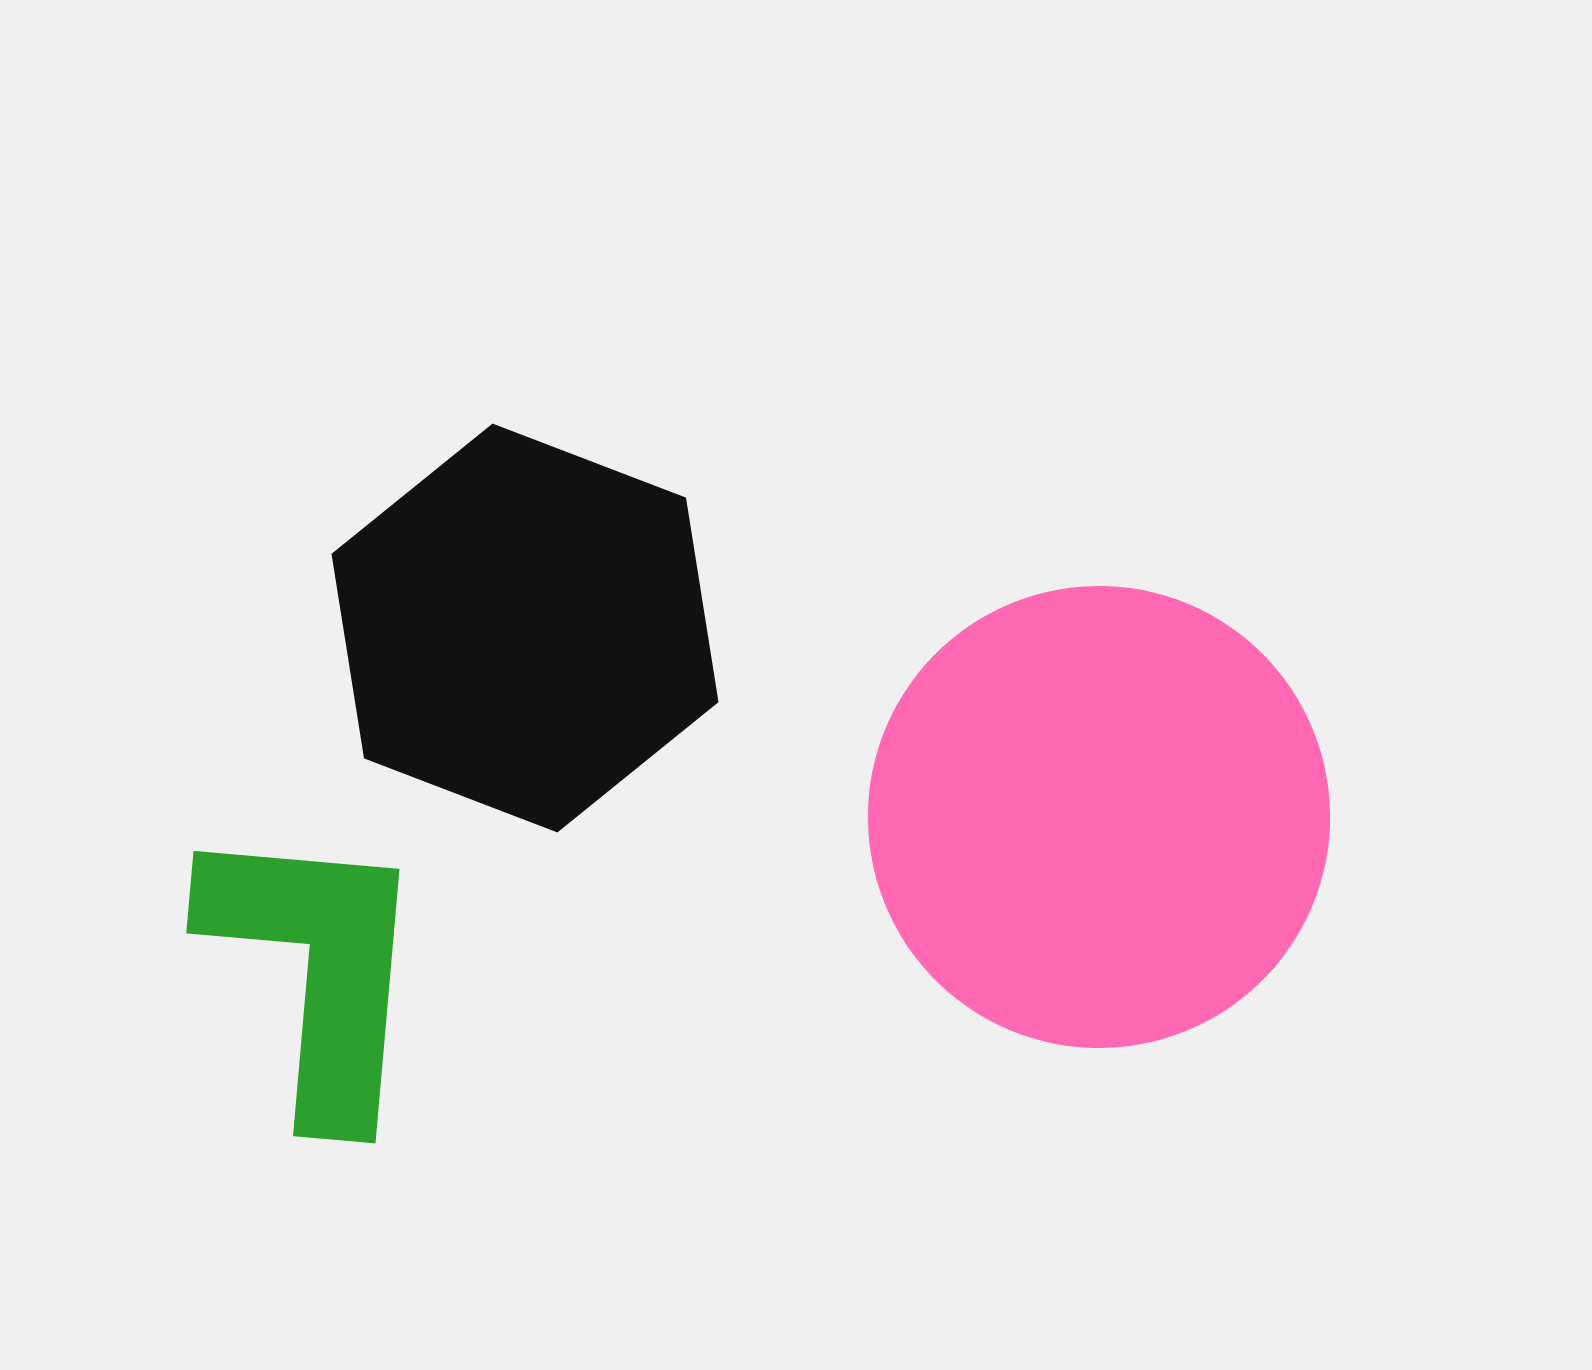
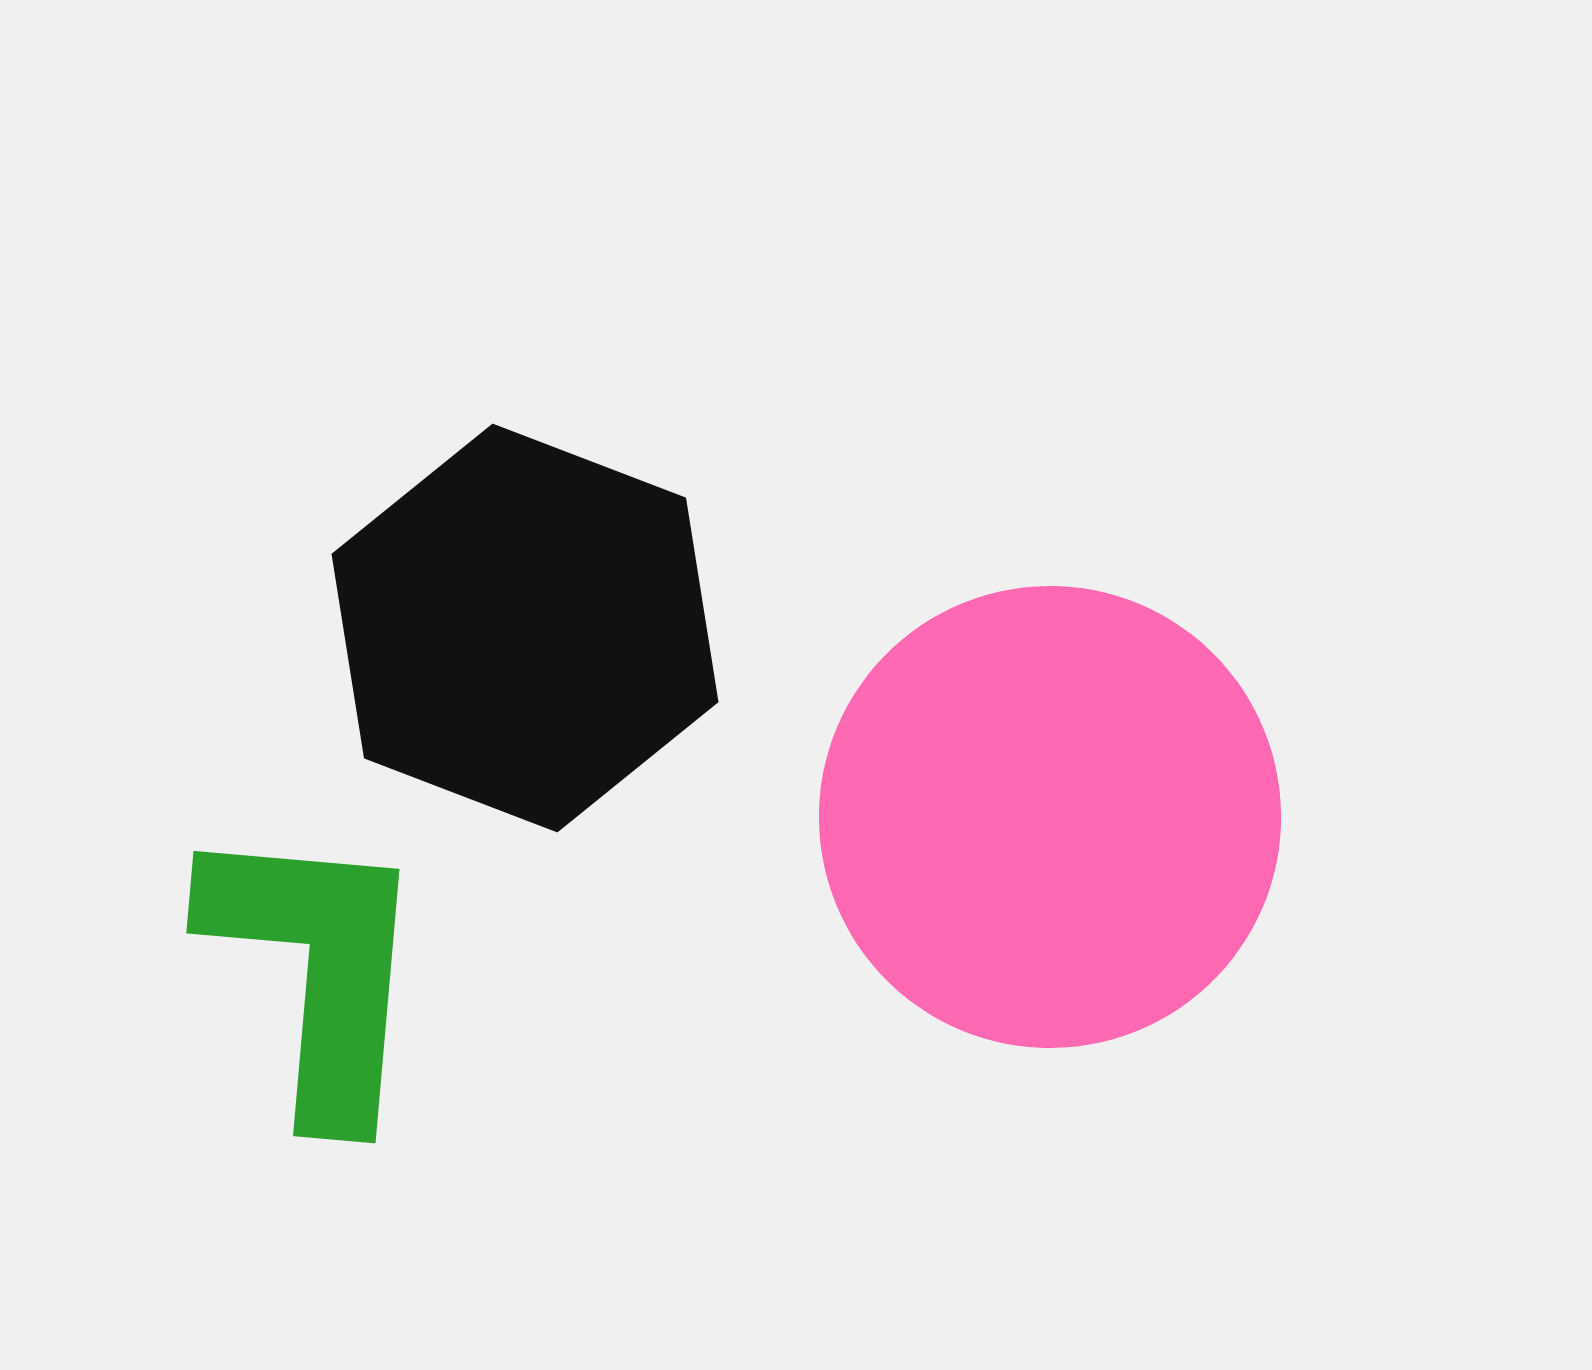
pink circle: moved 49 px left
